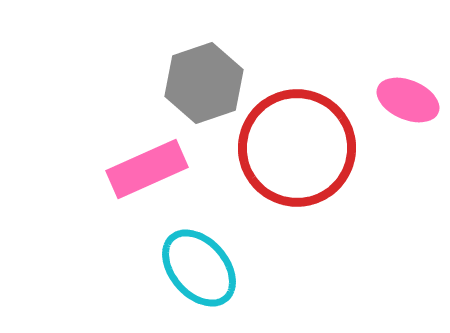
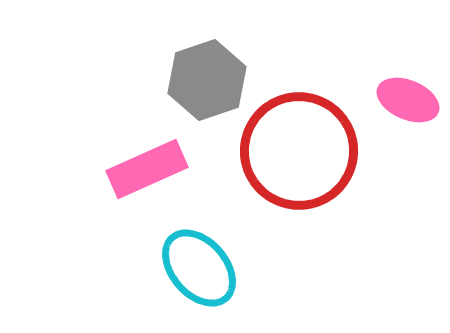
gray hexagon: moved 3 px right, 3 px up
red circle: moved 2 px right, 3 px down
